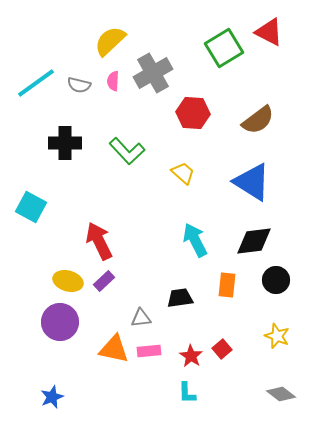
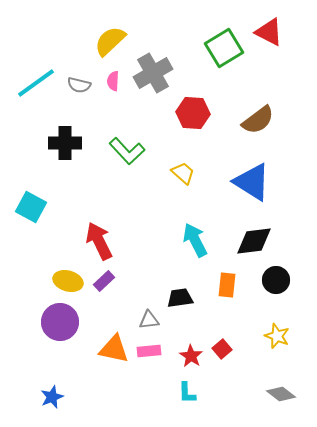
gray triangle: moved 8 px right, 2 px down
